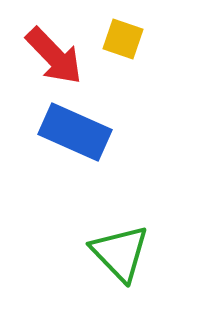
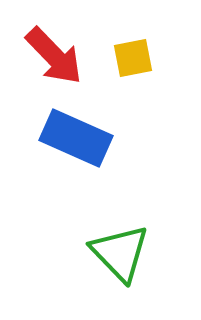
yellow square: moved 10 px right, 19 px down; rotated 30 degrees counterclockwise
blue rectangle: moved 1 px right, 6 px down
